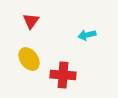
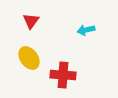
cyan arrow: moved 1 px left, 5 px up
yellow ellipse: moved 1 px up
